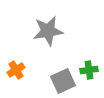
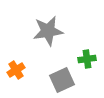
green cross: moved 2 px left, 11 px up
gray square: moved 1 px left, 1 px up
